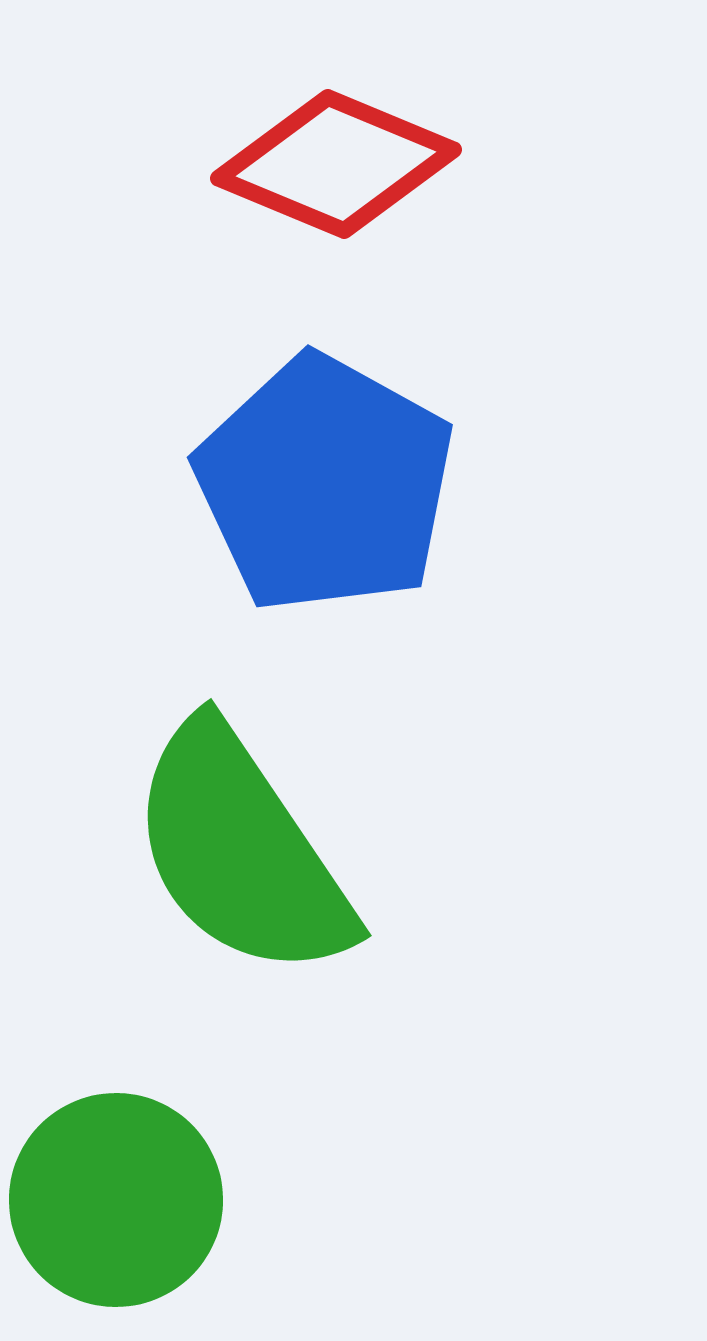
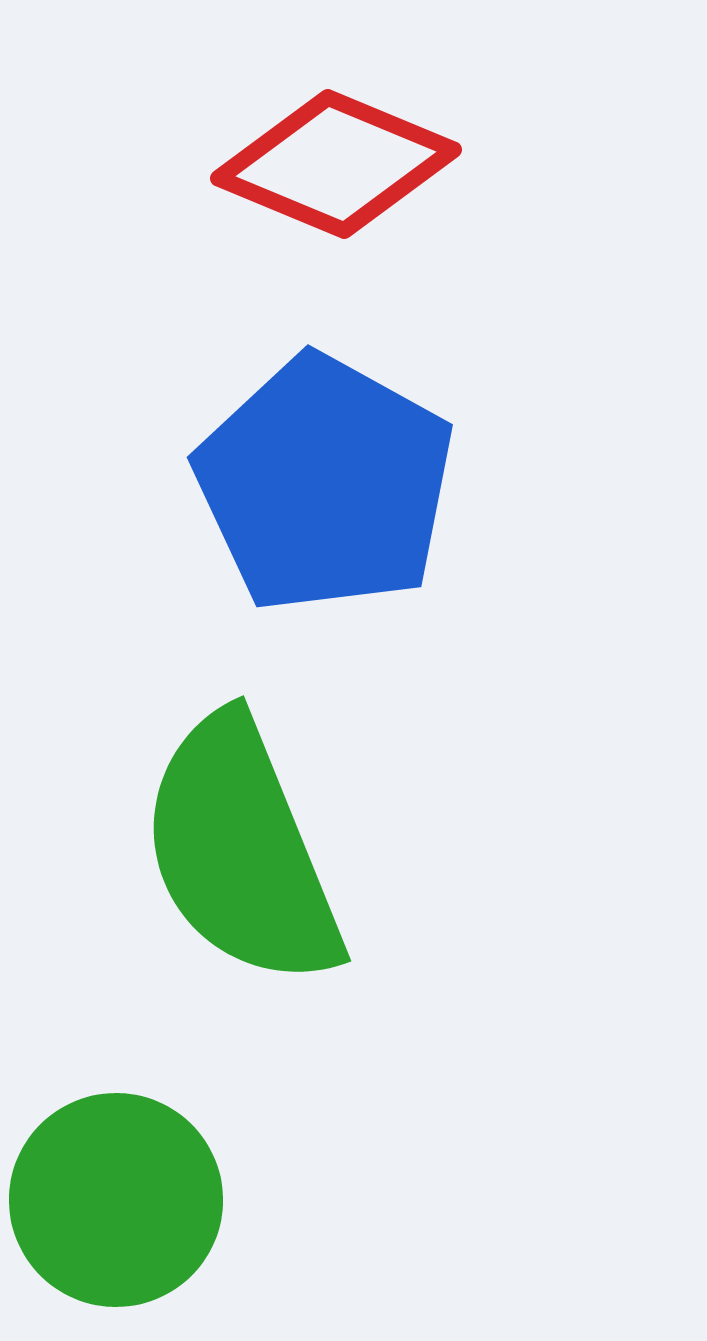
green semicircle: rotated 12 degrees clockwise
